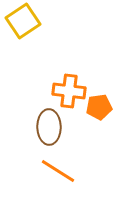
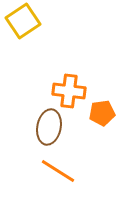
orange pentagon: moved 3 px right, 6 px down
brown ellipse: rotated 12 degrees clockwise
